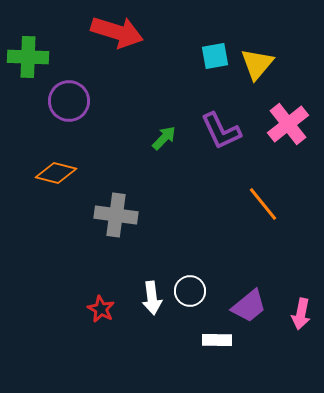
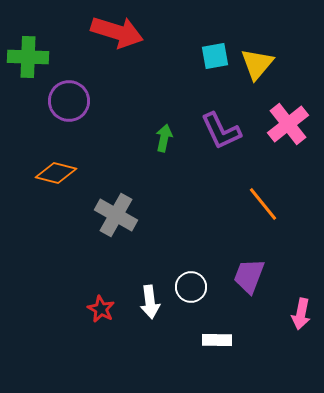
green arrow: rotated 32 degrees counterclockwise
gray cross: rotated 21 degrees clockwise
white circle: moved 1 px right, 4 px up
white arrow: moved 2 px left, 4 px down
purple trapezoid: moved 30 px up; rotated 150 degrees clockwise
